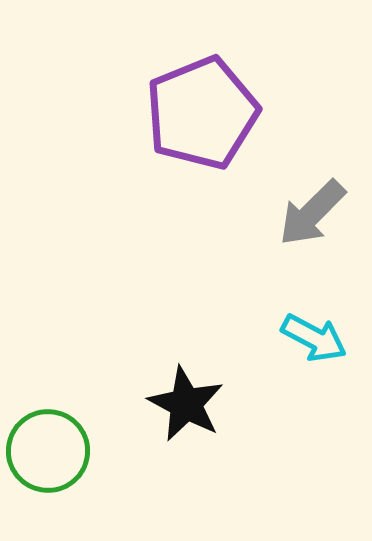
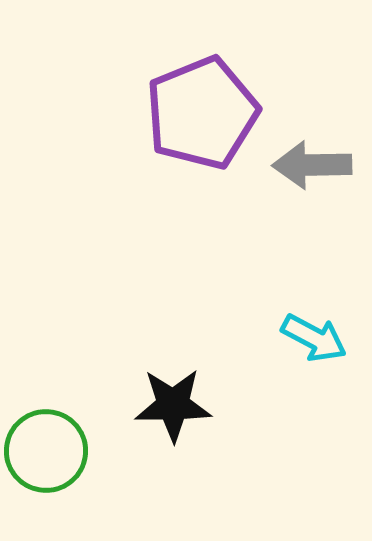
gray arrow: moved 48 px up; rotated 44 degrees clockwise
black star: moved 13 px left, 1 px down; rotated 28 degrees counterclockwise
green circle: moved 2 px left
